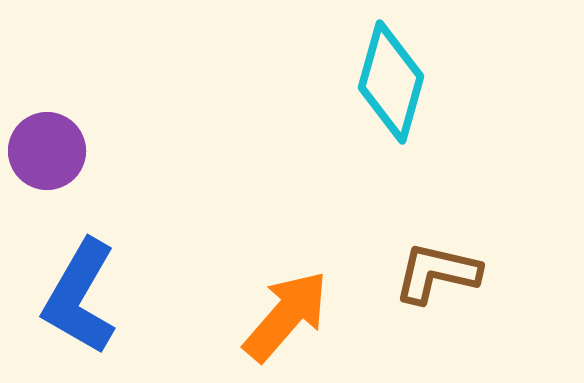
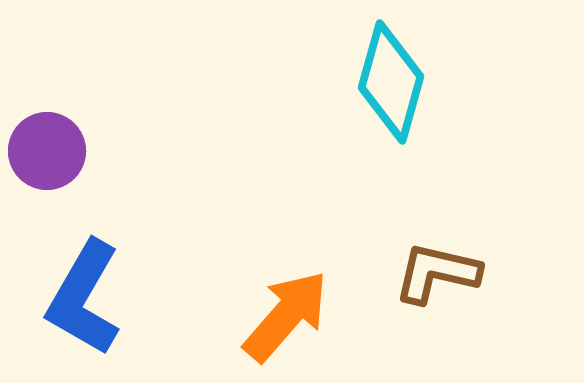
blue L-shape: moved 4 px right, 1 px down
